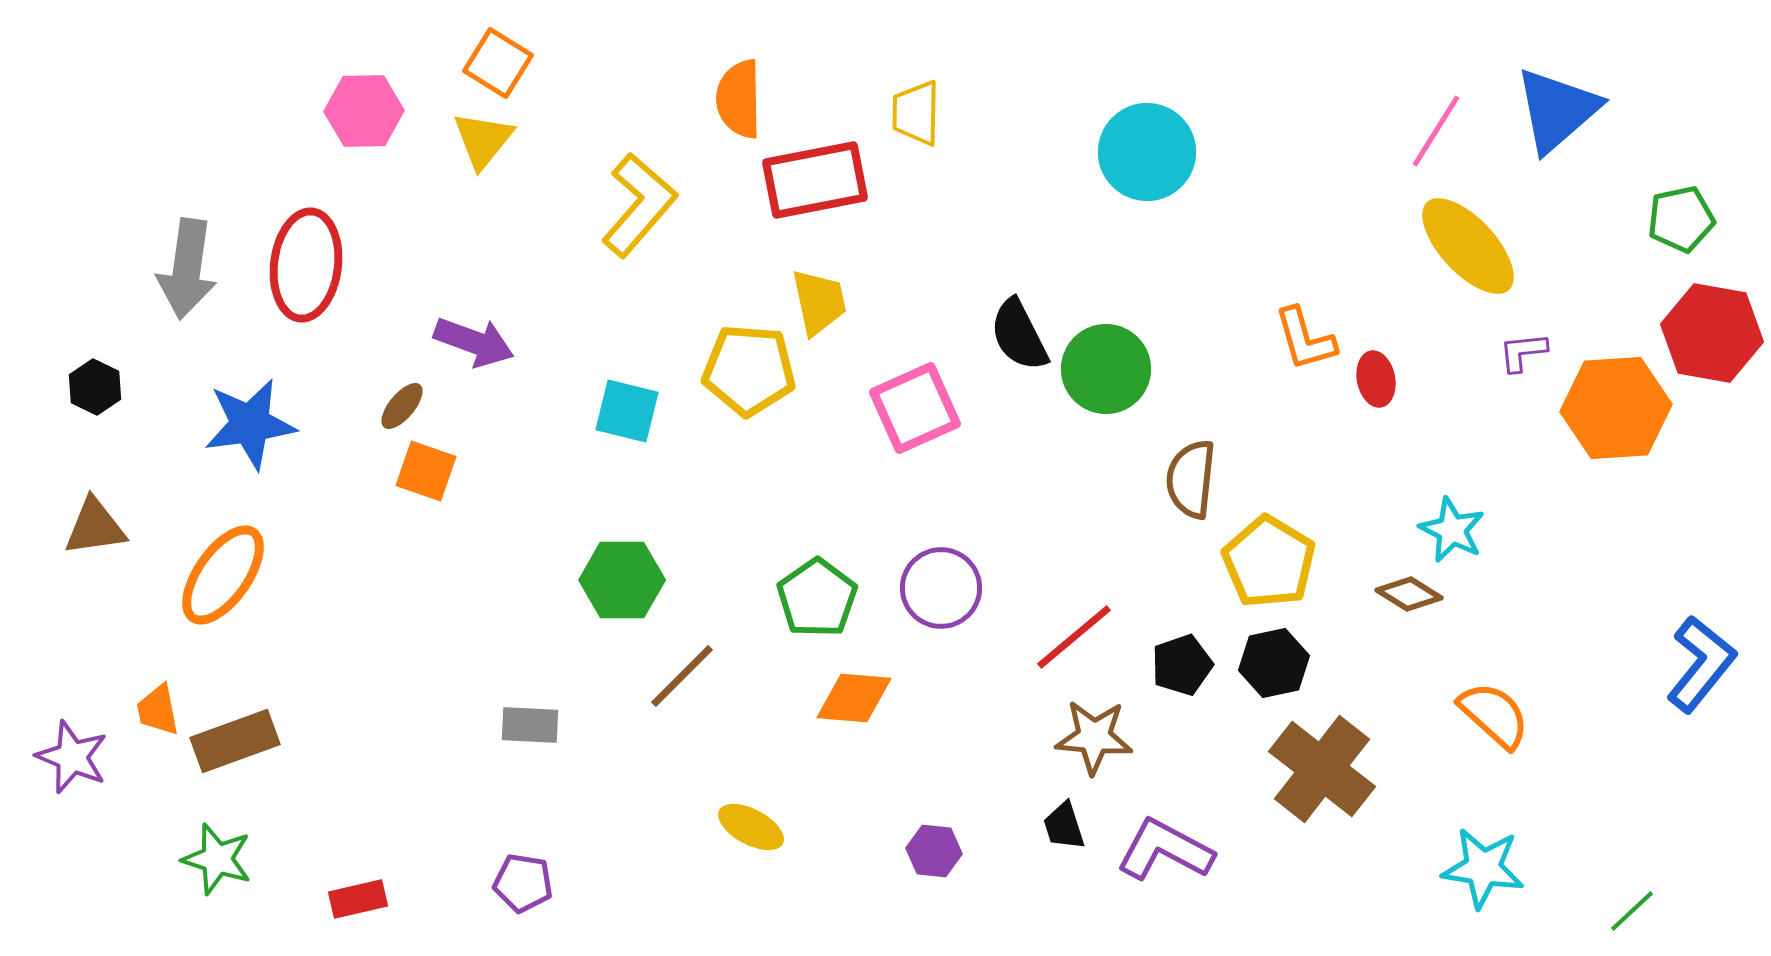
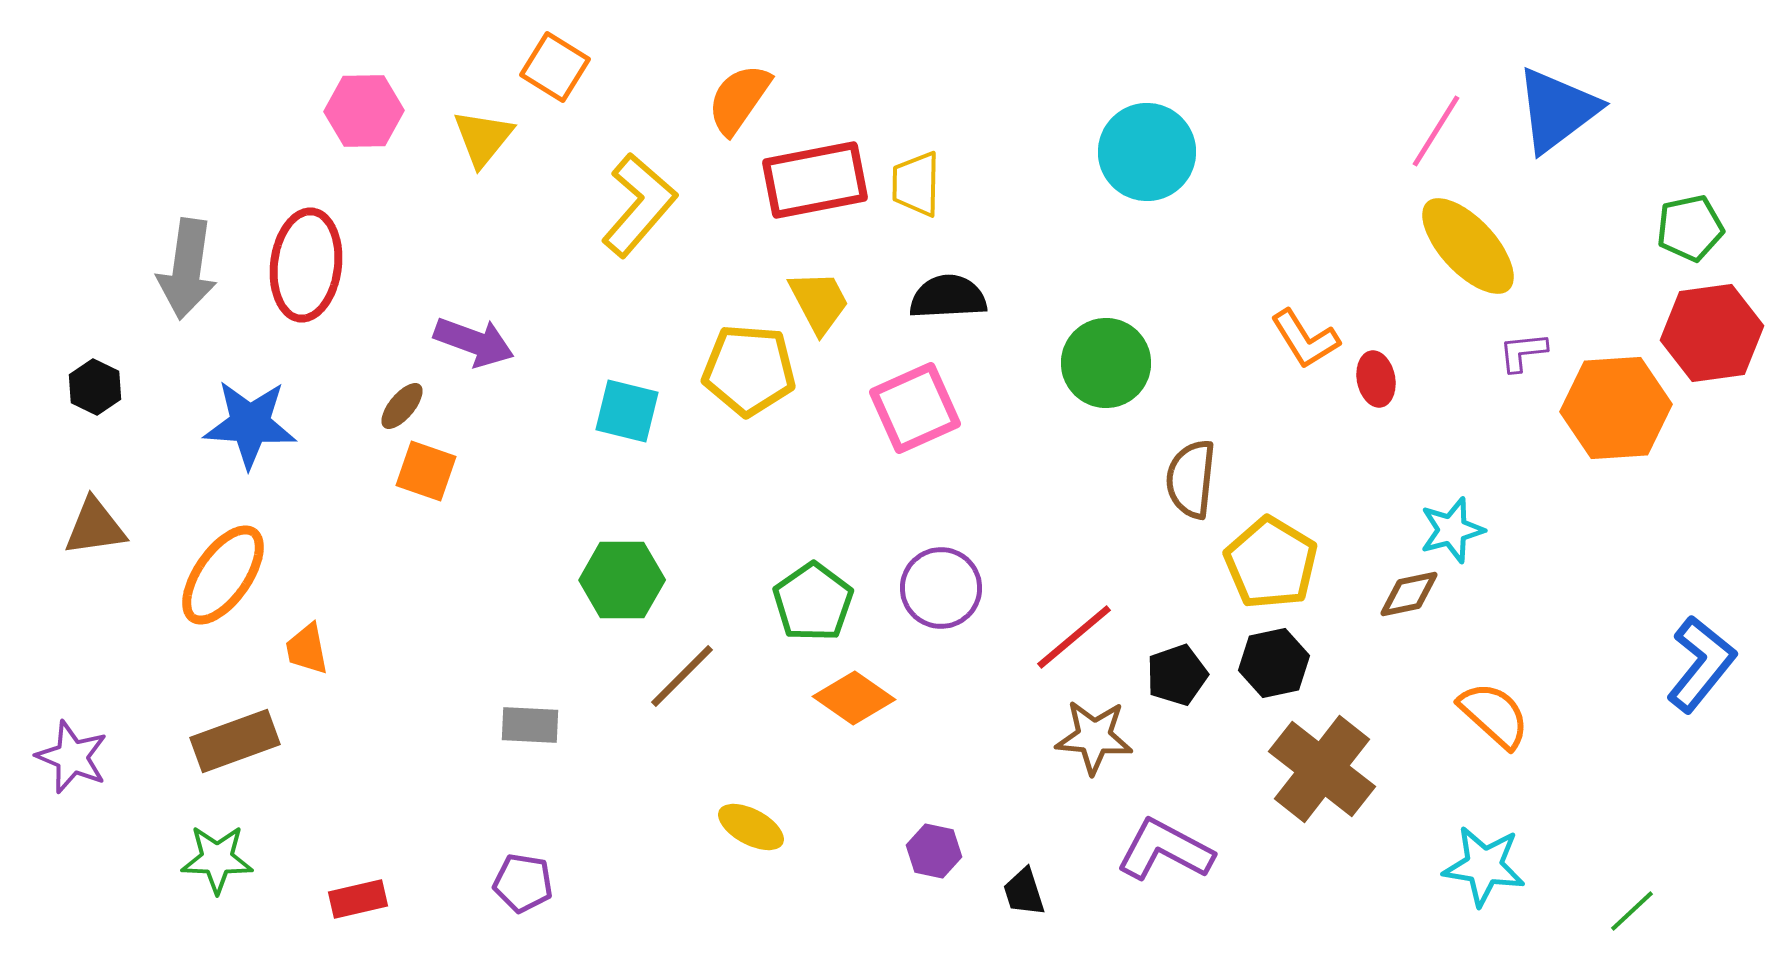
orange square at (498, 63): moved 57 px right, 4 px down
orange semicircle at (739, 99): rotated 36 degrees clockwise
blue triangle at (1557, 110): rotated 4 degrees clockwise
yellow trapezoid at (916, 113): moved 71 px down
yellow triangle at (483, 140): moved 2 px up
green pentagon at (1681, 219): moved 9 px right, 9 px down
yellow trapezoid at (819, 302): rotated 16 degrees counterclockwise
red hexagon at (1712, 333): rotated 18 degrees counterclockwise
black semicircle at (1019, 335): moved 71 px left, 38 px up; rotated 114 degrees clockwise
orange L-shape at (1305, 339): rotated 16 degrees counterclockwise
green circle at (1106, 369): moved 6 px up
blue star at (250, 424): rotated 12 degrees clockwise
cyan star at (1452, 530): rotated 30 degrees clockwise
yellow pentagon at (1269, 562): moved 2 px right, 1 px down
brown diamond at (1409, 594): rotated 44 degrees counterclockwise
green pentagon at (817, 598): moved 4 px left, 4 px down
black pentagon at (1182, 665): moved 5 px left, 10 px down
orange diamond at (854, 698): rotated 30 degrees clockwise
orange trapezoid at (158, 710): moved 149 px right, 61 px up
black trapezoid at (1064, 826): moved 40 px left, 66 px down
purple hexagon at (934, 851): rotated 6 degrees clockwise
green star at (217, 859): rotated 16 degrees counterclockwise
cyan star at (1483, 868): moved 1 px right, 2 px up
